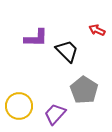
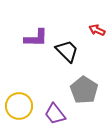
purple trapezoid: rotated 80 degrees counterclockwise
